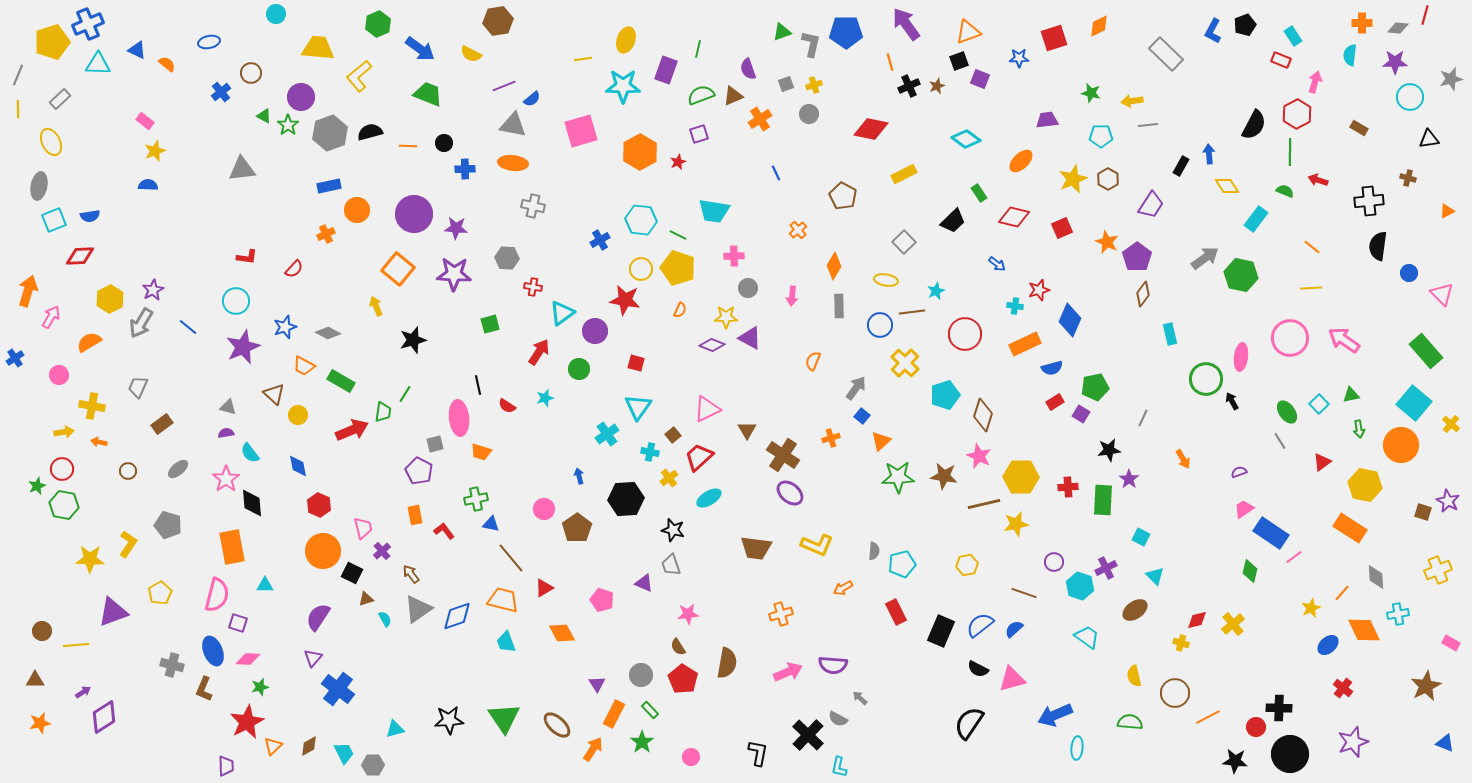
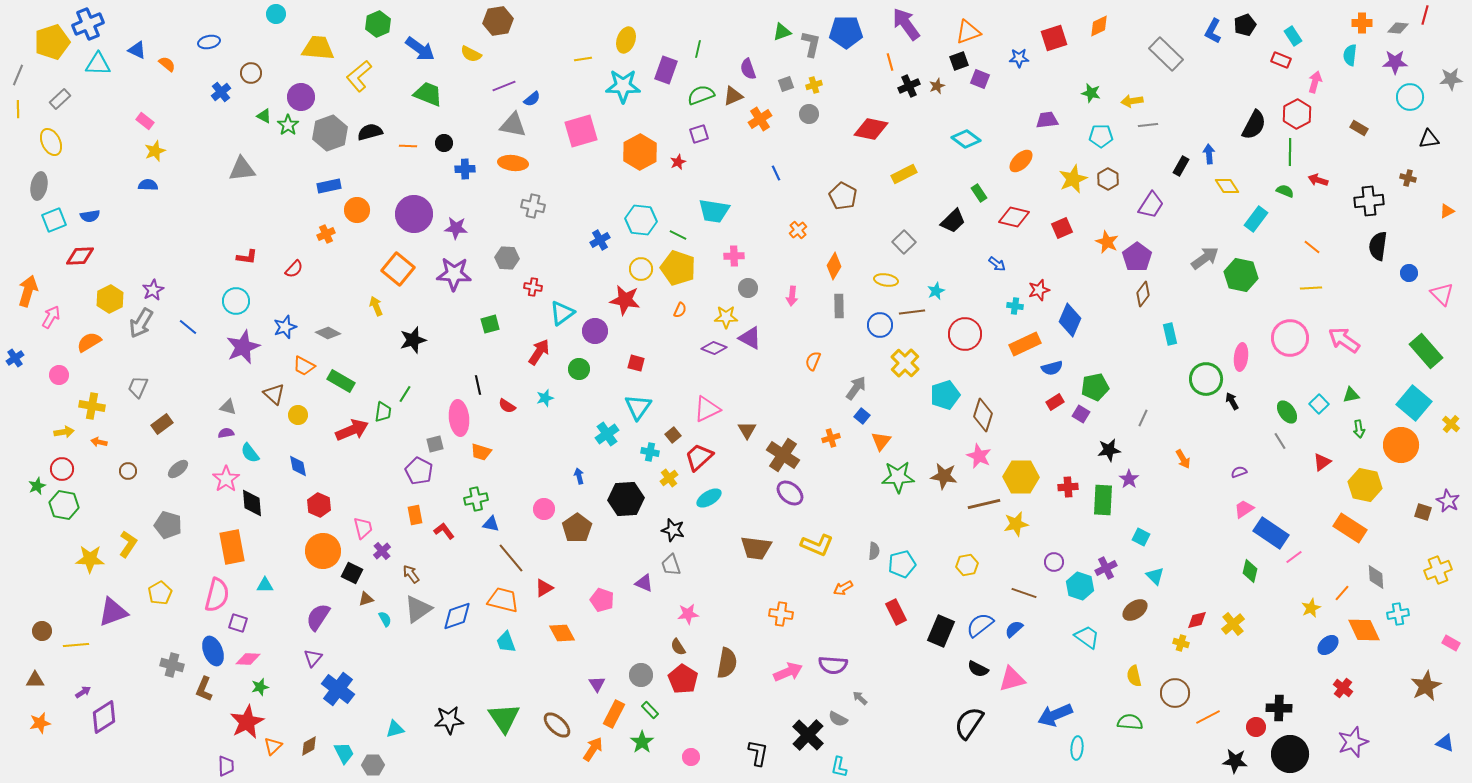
gray star at (1451, 79): rotated 10 degrees clockwise
purple diamond at (712, 345): moved 2 px right, 3 px down
orange triangle at (881, 441): rotated 10 degrees counterclockwise
orange cross at (781, 614): rotated 25 degrees clockwise
